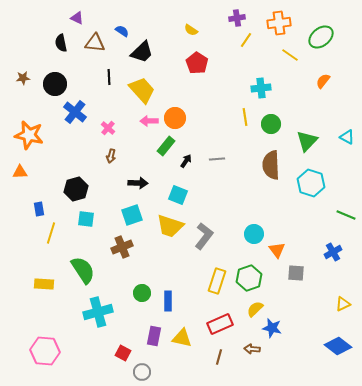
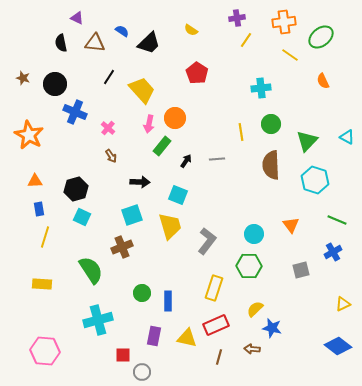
orange cross at (279, 23): moved 5 px right, 1 px up
black trapezoid at (142, 52): moved 7 px right, 9 px up
red pentagon at (197, 63): moved 10 px down
black line at (109, 77): rotated 35 degrees clockwise
brown star at (23, 78): rotated 24 degrees clockwise
orange semicircle at (323, 81): rotated 63 degrees counterclockwise
blue cross at (75, 112): rotated 15 degrees counterclockwise
yellow line at (245, 117): moved 4 px left, 15 px down
pink arrow at (149, 121): moved 3 px down; rotated 78 degrees counterclockwise
orange star at (29, 135): rotated 16 degrees clockwise
green rectangle at (166, 146): moved 4 px left
brown arrow at (111, 156): rotated 48 degrees counterclockwise
orange triangle at (20, 172): moved 15 px right, 9 px down
black arrow at (138, 183): moved 2 px right, 1 px up
cyan hexagon at (311, 183): moved 4 px right, 3 px up
green line at (346, 215): moved 9 px left, 5 px down
cyan square at (86, 219): moved 4 px left, 2 px up; rotated 18 degrees clockwise
yellow trapezoid at (170, 226): rotated 124 degrees counterclockwise
yellow line at (51, 233): moved 6 px left, 4 px down
gray L-shape at (204, 236): moved 3 px right, 5 px down
orange triangle at (277, 250): moved 14 px right, 25 px up
green semicircle at (83, 270): moved 8 px right
gray square at (296, 273): moved 5 px right, 3 px up; rotated 18 degrees counterclockwise
green hexagon at (249, 278): moved 12 px up; rotated 20 degrees clockwise
yellow rectangle at (217, 281): moved 3 px left, 7 px down
yellow rectangle at (44, 284): moved 2 px left
cyan cross at (98, 312): moved 8 px down
red rectangle at (220, 324): moved 4 px left, 1 px down
yellow triangle at (182, 338): moved 5 px right
red square at (123, 353): moved 2 px down; rotated 28 degrees counterclockwise
